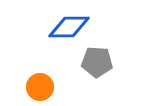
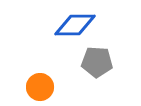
blue diamond: moved 6 px right, 2 px up
